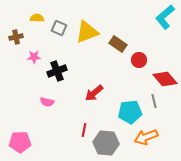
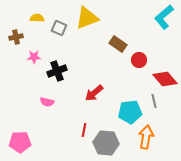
cyan L-shape: moved 1 px left
yellow triangle: moved 14 px up
orange arrow: rotated 120 degrees clockwise
